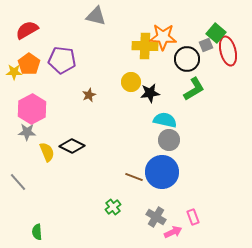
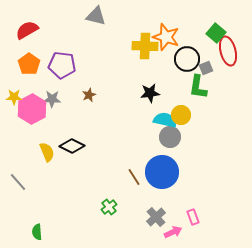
orange star: moved 3 px right; rotated 16 degrees clockwise
gray square: moved 23 px down
purple pentagon: moved 5 px down
yellow star: moved 25 px down
yellow circle: moved 50 px right, 33 px down
green L-shape: moved 4 px right, 2 px up; rotated 130 degrees clockwise
gray star: moved 25 px right, 33 px up
gray circle: moved 1 px right, 3 px up
brown line: rotated 36 degrees clockwise
green cross: moved 4 px left
gray cross: rotated 18 degrees clockwise
